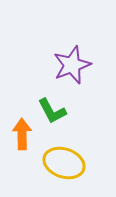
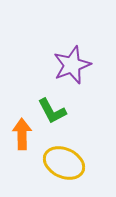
yellow ellipse: rotated 6 degrees clockwise
